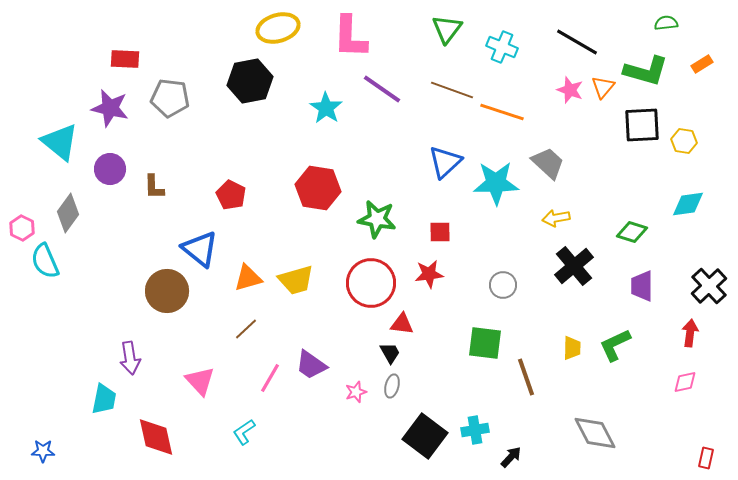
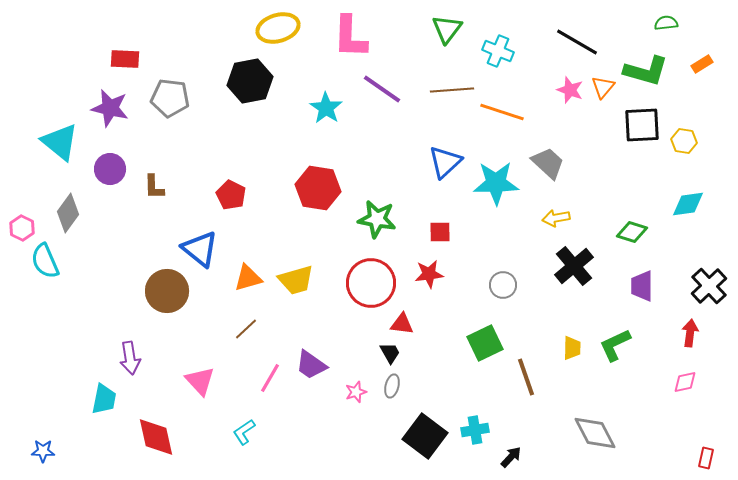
cyan cross at (502, 47): moved 4 px left, 4 px down
brown line at (452, 90): rotated 24 degrees counterclockwise
green square at (485, 343): rotated 33 degrees counterclockwise
